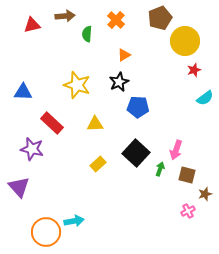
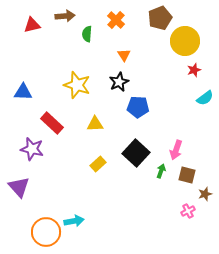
orange triangle: rotated 32 degrees counterclockwise
green arrow: moved 1 px right, 2 px down
